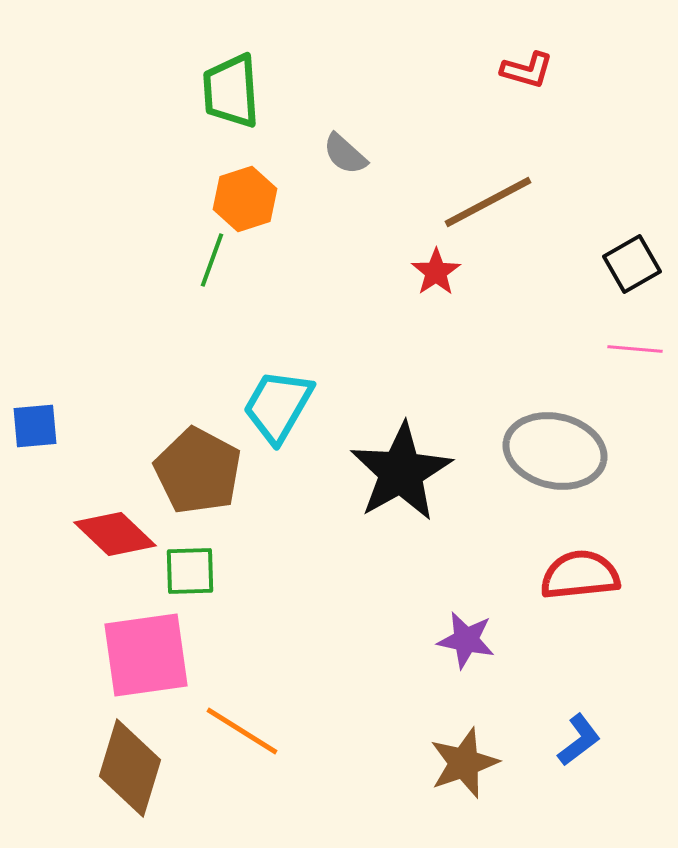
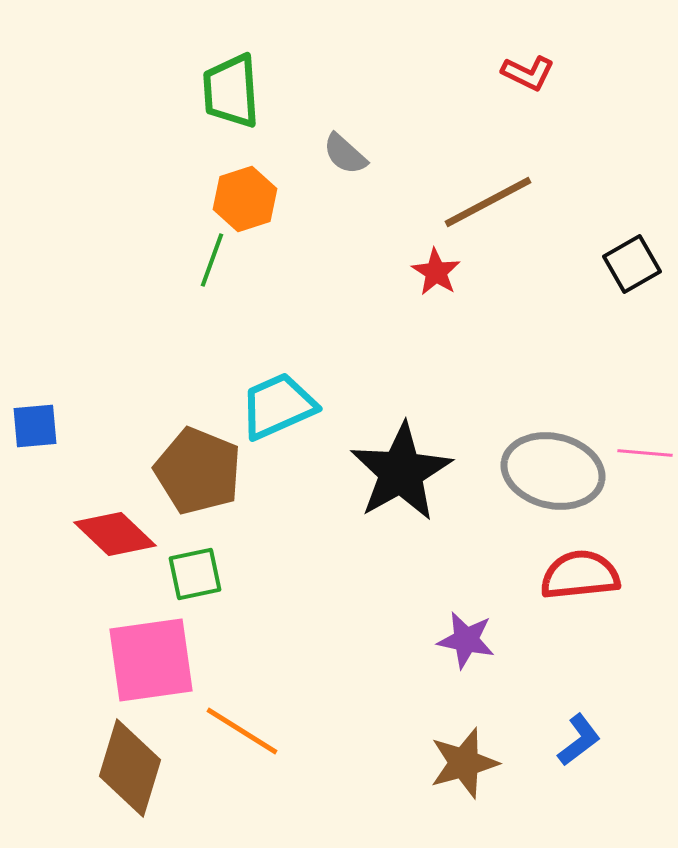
red L-shape: moved 1 px right, 3 px down; rotated 10 degrees clockwise
red star: rotated 6 degrees counterclockwise
pink line: moved 10 px right, 104 px down
cyan trapezoid: rotated 36 degrees clockwise
gray ellipse: moved 2 px left, 20 px down
brown pentagon: rotated 6 degrees counterclockwise
green square: moved 5 px right, 3 px down; rotated 10 degrees counterclockwise
pink square: moved 5 px right, 5 px down
brown star: rotated 4 degrees clockwise
